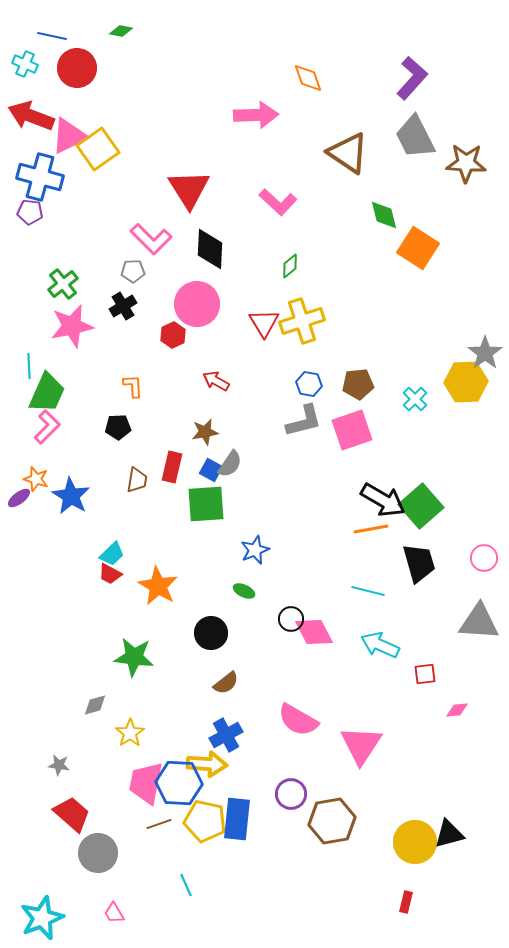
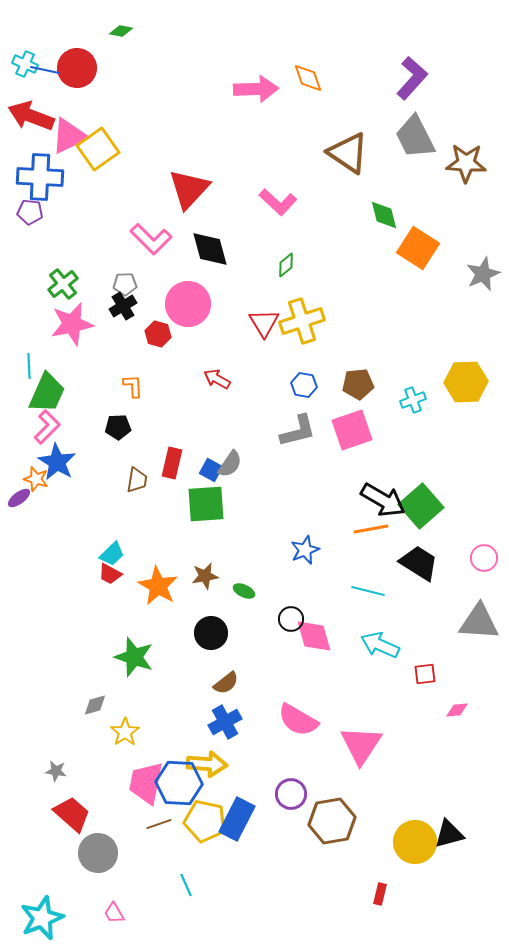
blue line at (52, 36): moved 7 px left, 34 px down
pink arrow at (256, 115): moved 26 px up
blue cross at (40, 177): rotated 12 degrees counterclockwise
red triangle at (189, 189): rotated 15 degrees clockwise
black diamond at (210, 249): rotated 18 degrees counterclockwise
green diamond at (290, 266): moved 4 px left, 1 px up
gray pentagon at (133, 271): moved 8 px left, 13 px down
pink circle at (197, 304): moved 9 px left
pink star at (72, 326): moved 2 px up
red hexagon at (173, 335): moved 15 px left, 1 px up; rotated 20 degrees counterclockwise
gray star at (485, 353): moved 2 px left, 79 px up; rotated 12 degrees clockwise
red arrow at (216, 381): moved 1 px right, 2 px up
blue hexagon at (309, 384): moved 5 px left, 1 px down
cyan cross at (415, 399): moved 2 px left, 1 px down; rotated 25 degrees clockwise
gray L-shape at (304, 421): moved 6 px left, 10 px down
brown star at (205, 432): moved 144 px down
red rectangle at (172, 467): moved 4 px up
blue star at (71, 496): moved 14 px left, 34 px up
blue star at (255, 550): moved 50 px right
black trapezoid at (419, 563): rotated 42 degrees counterclockwise
pink diamond at (314, 632): moved 4 px down; rotated 12 degrees clockwise
green star at (134, 657): rotated 12 degrees clockwise
yellow star at (130, 733): moved 5 px left, 1 px up
blue cross at (226, 735): moved 1 px left, 13 px up
gray star at (59, 765): moved 3 px left, 6 px down
blue rectangle at (237, 819): rotated 21 degrees clockwise
red rectangle at (406, 902): moved 26 px left, 8 px up
